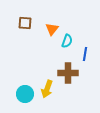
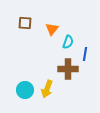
cyan semicircle: moved 1 px right, 1 px down
brown cross: moved 4 px up
cyan circle: moved 4 px up
